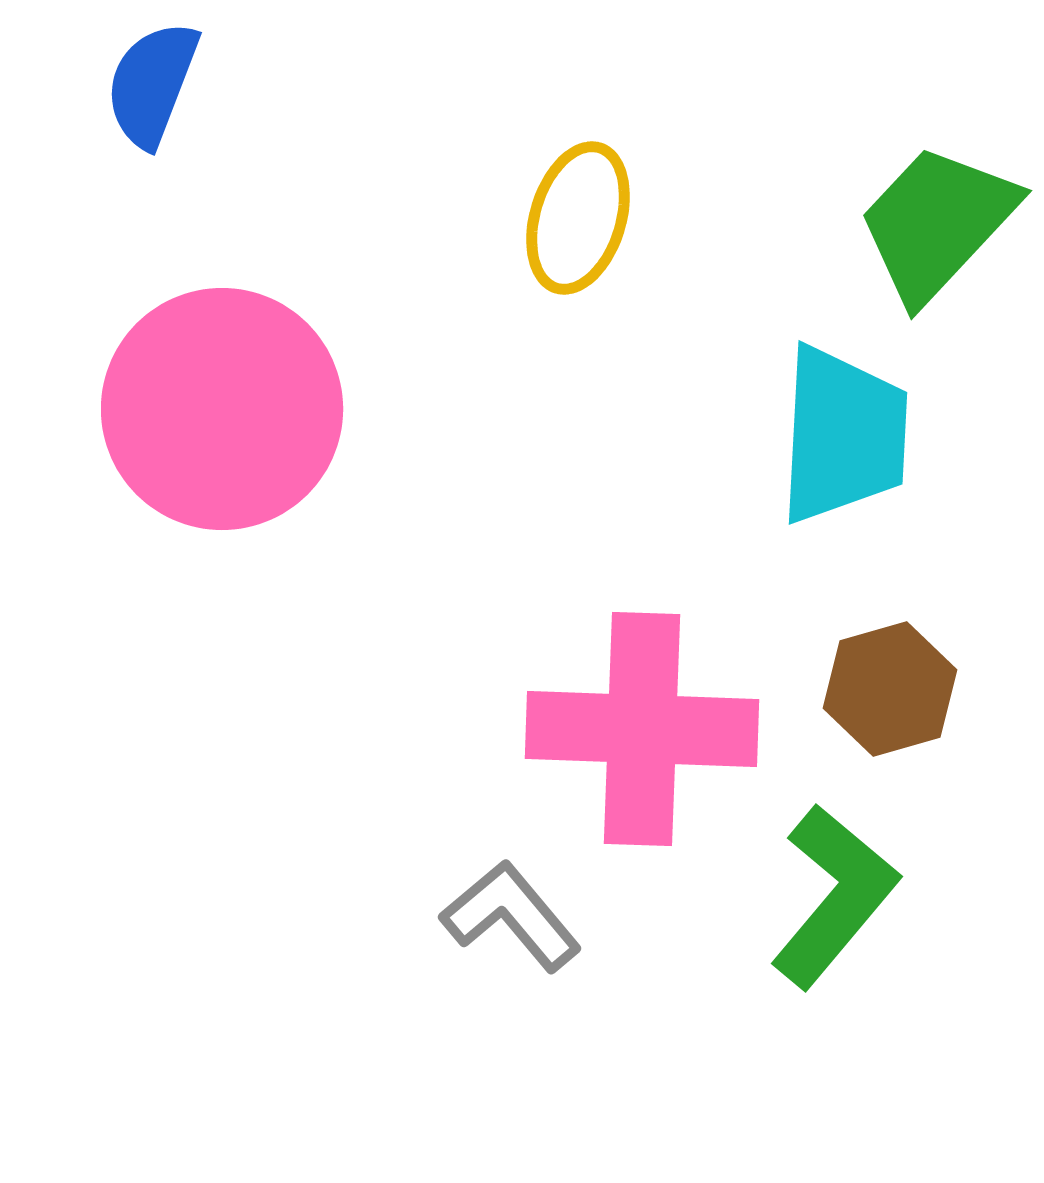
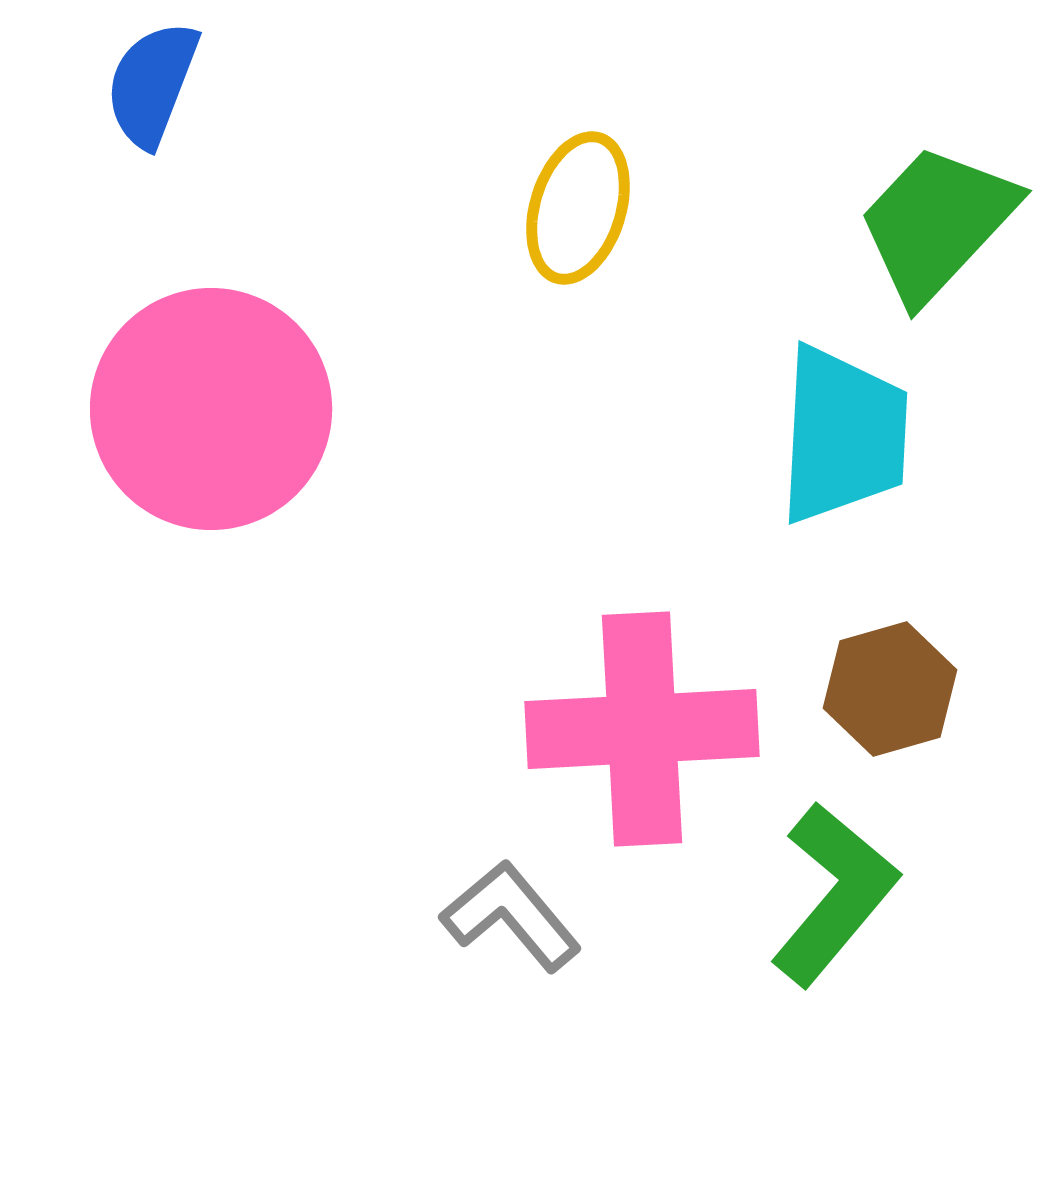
yellow ellipse: moved 10 px up
pink circle: moved 11 px left
pink cross: rotated 5 degrees counterclockwise
green L-shape: moved 2 px up
